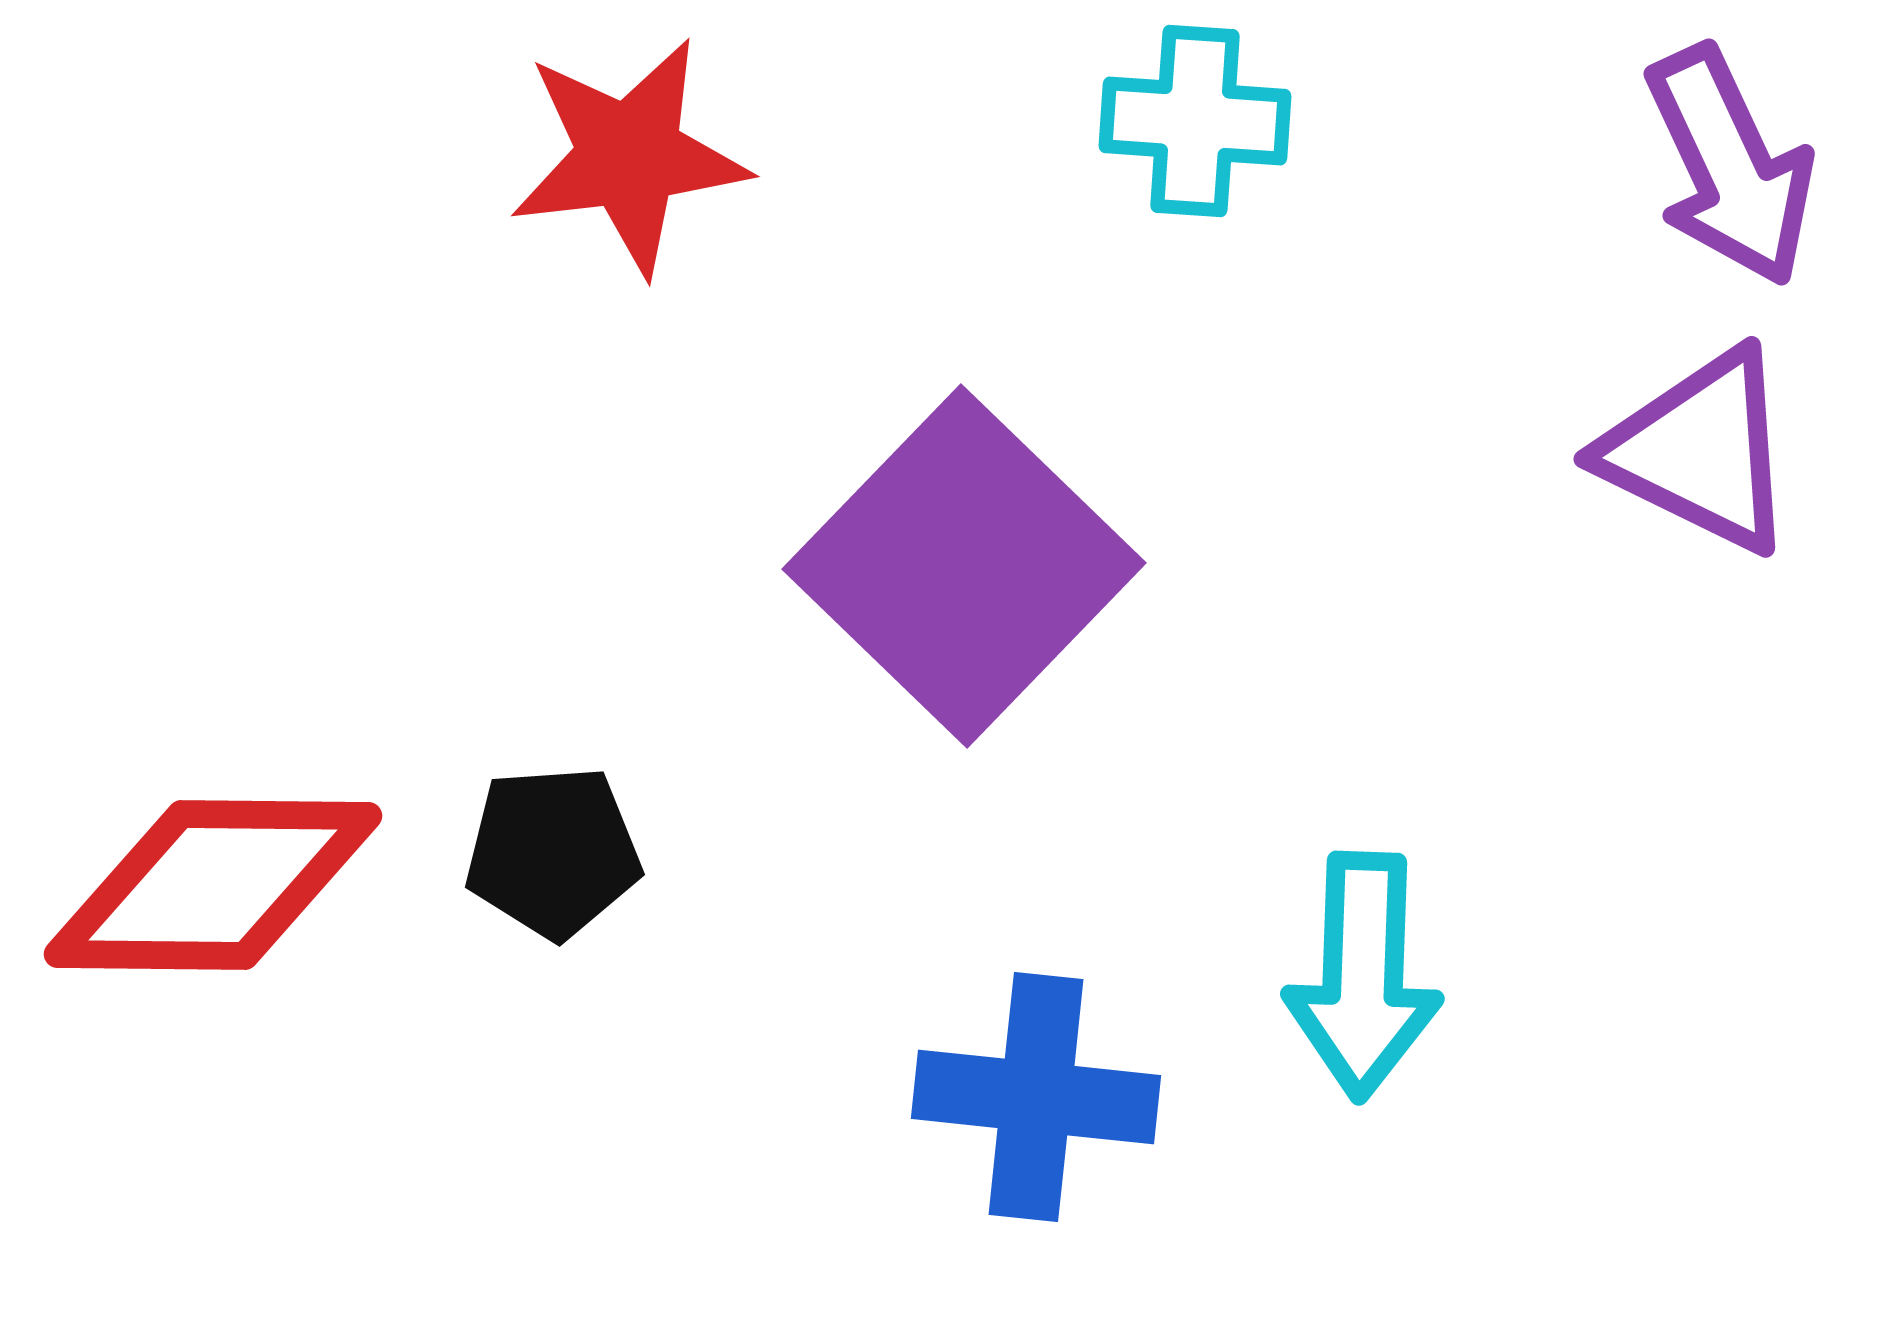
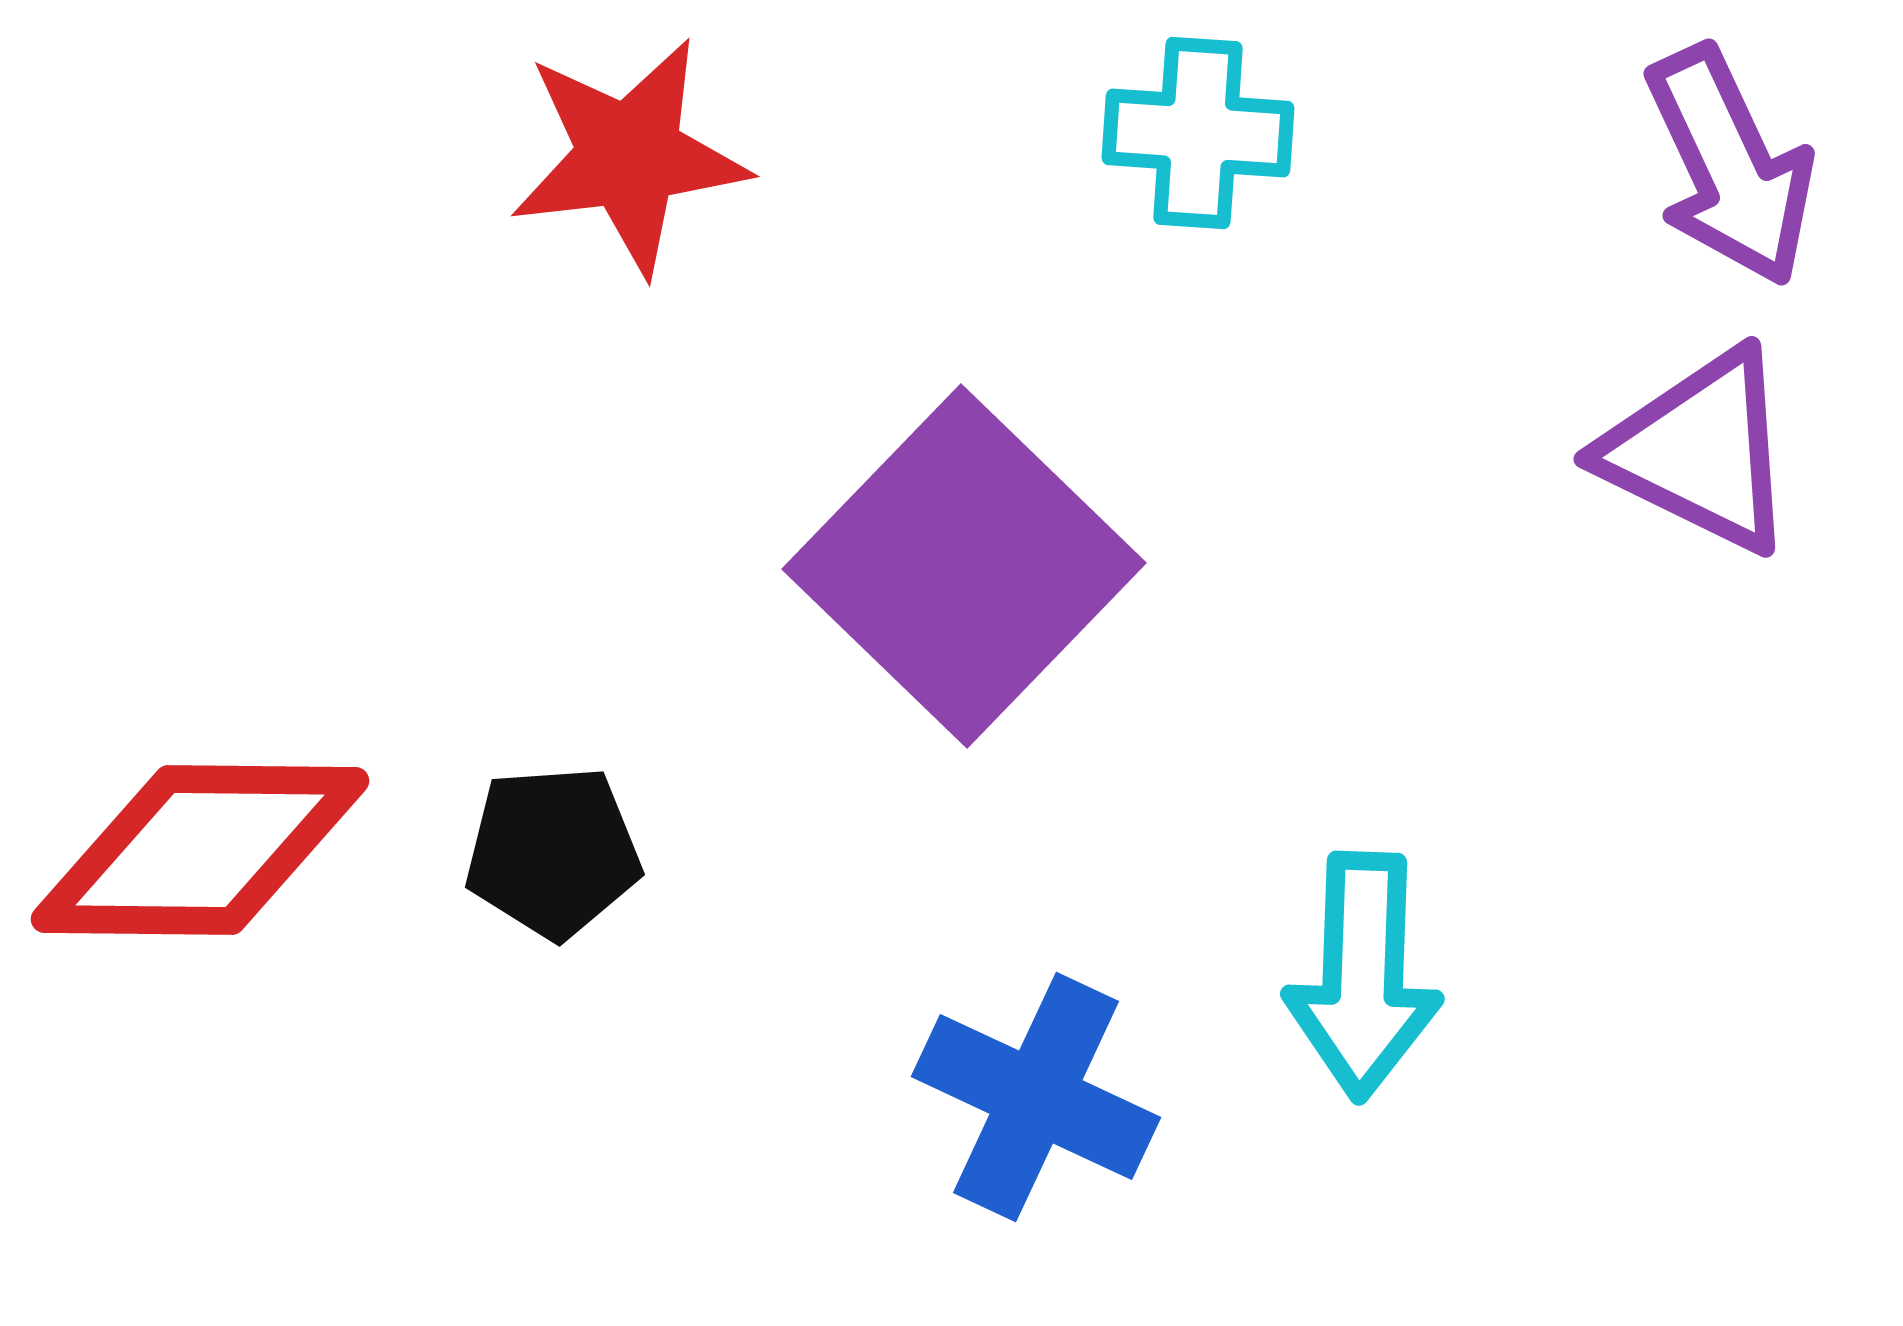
cyan cross: moved 3 px right, 12 px down
red diamond: moved 13 px left, 35 px up
blue cross: rotated 19 degrees clockwise
